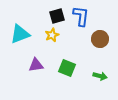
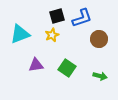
blue L-shape: moved 1 px right, 2 px down; rotated 65 degrees clockwise
brown circle: moved 1 px left
green square: rotated 12 degrees clockwise
